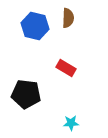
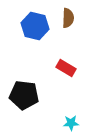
black pentagon: moved 2 px left, 1 px down
